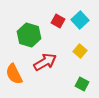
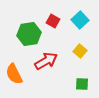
red square: moved 5 px left
green hexagon: moved 1 px up; rotated 25 degrees counterclockwise
red arrow: moved 1 px right, 1 px up
green square: rotated 24 degrees counterclockwise
